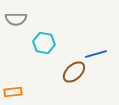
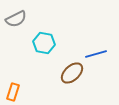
gray semicircle: rotated 25 degrees counterclockwise
brown ellipse: moved 2 px left, 1 px down
orange rectangle: rotated 66 degrees counterclockwise
